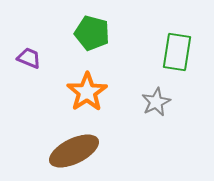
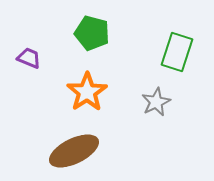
green rectangle: rotated 9 degrees clockwise
